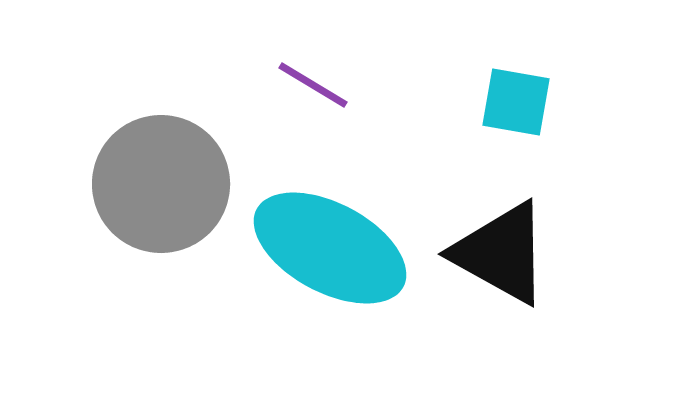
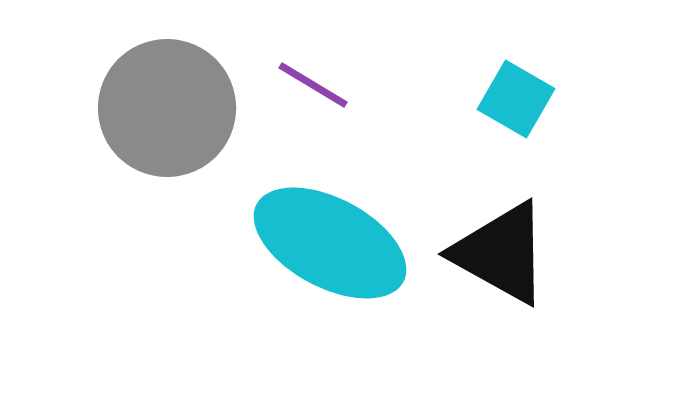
cyan square: moved 3 px up; rotated 20 degrees clockwise
gray circle: moved 6 px right, 76 px up
cyan ellipse: moved 5 px up
